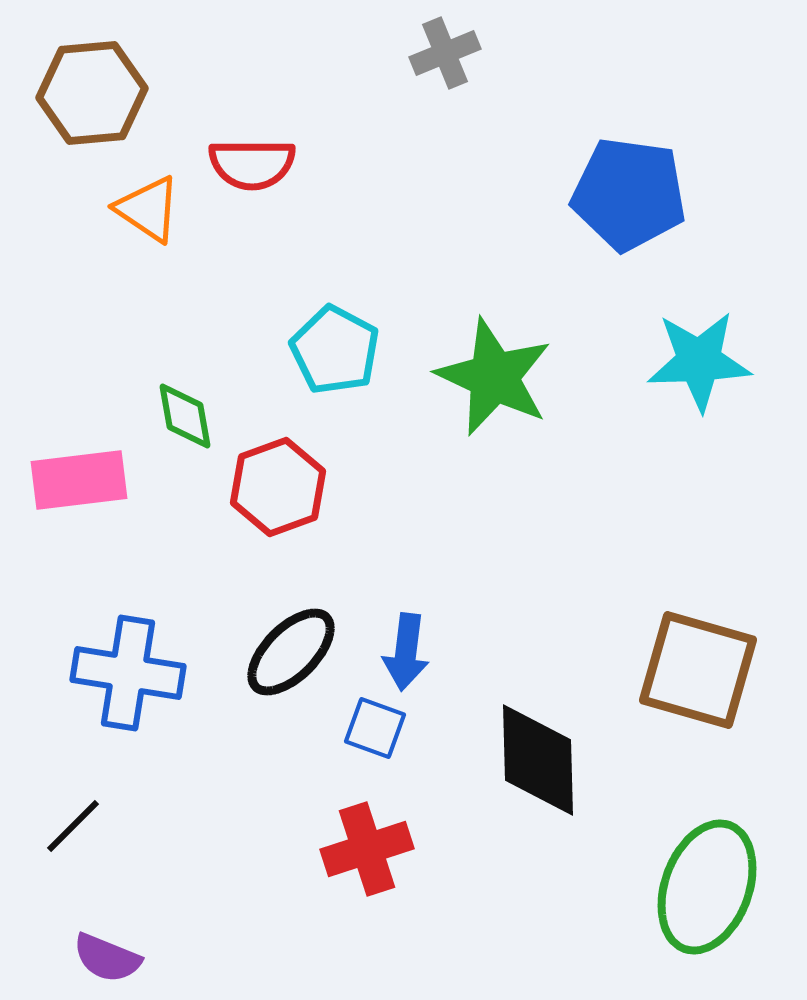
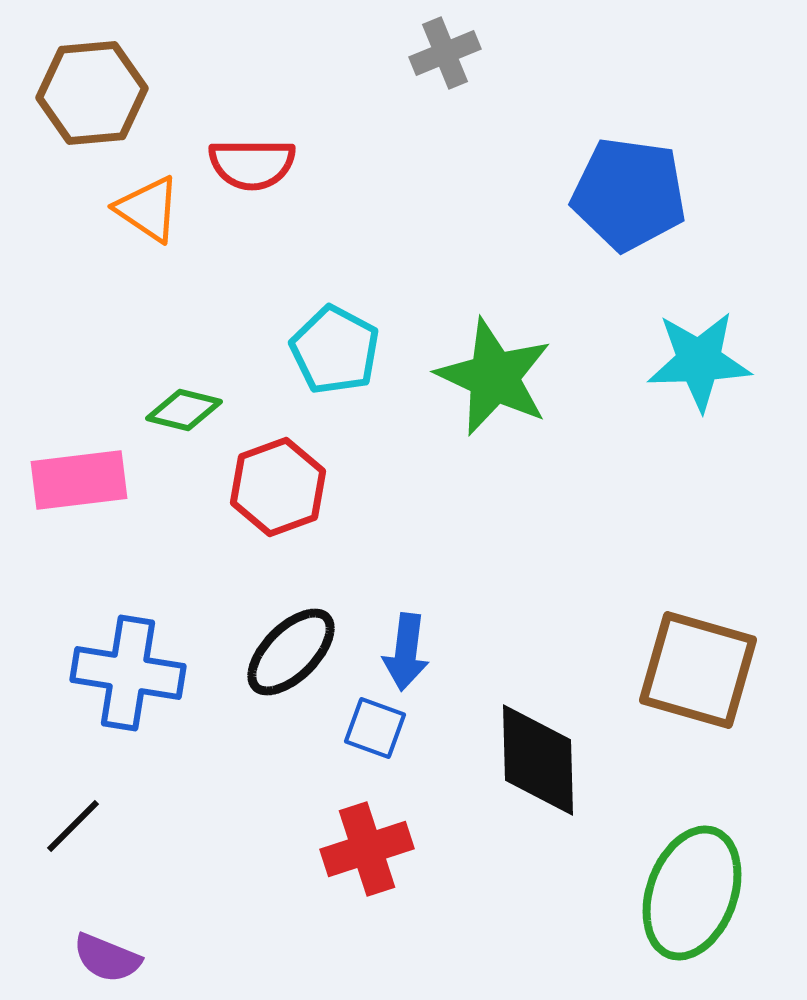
green diamond: moved 1 px left, 6 px up; rotated 66 degrees counterclockwise
green ellipse: moved 15 px left, 6 px down
